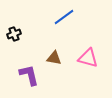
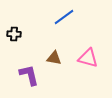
black cross: rotated 24 degrees clockwise
